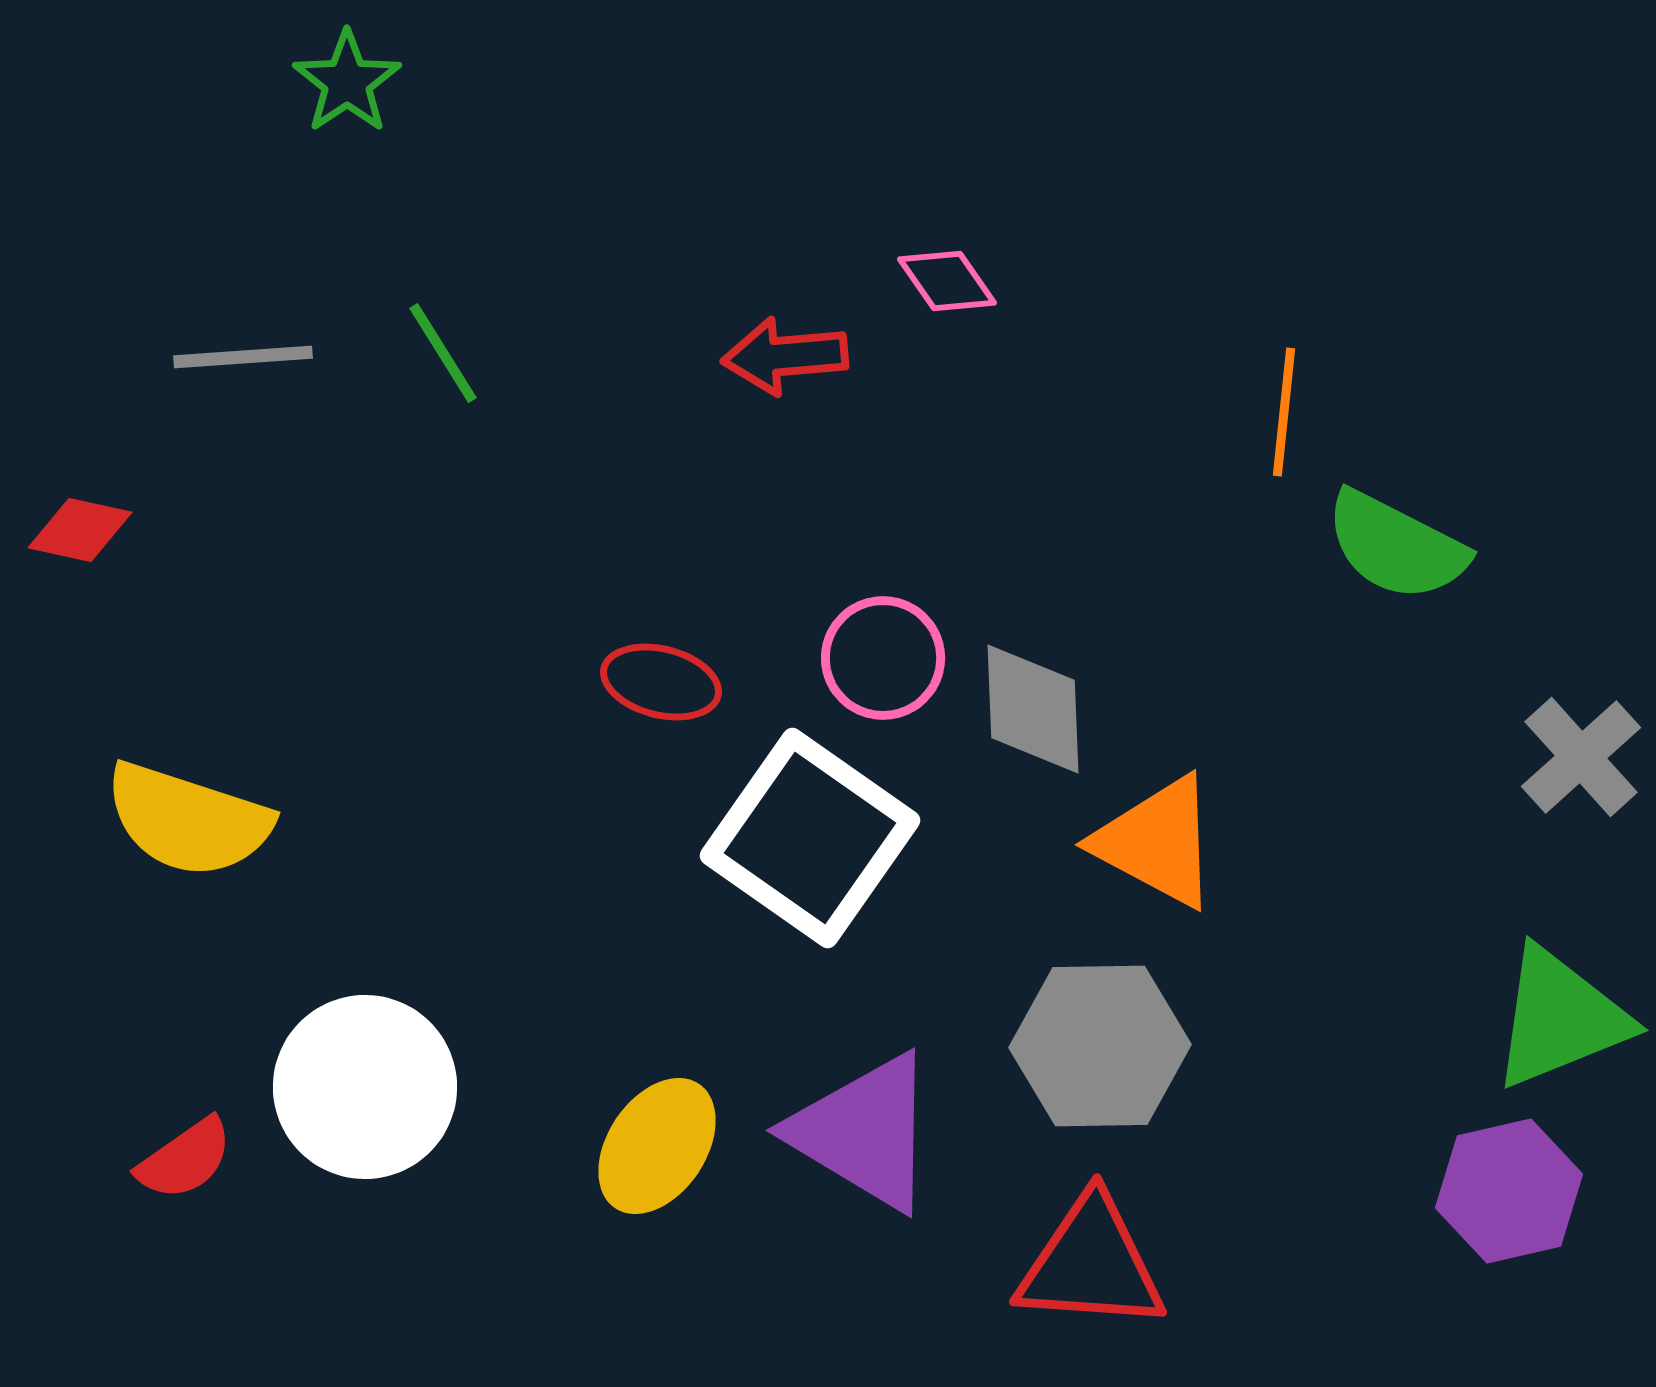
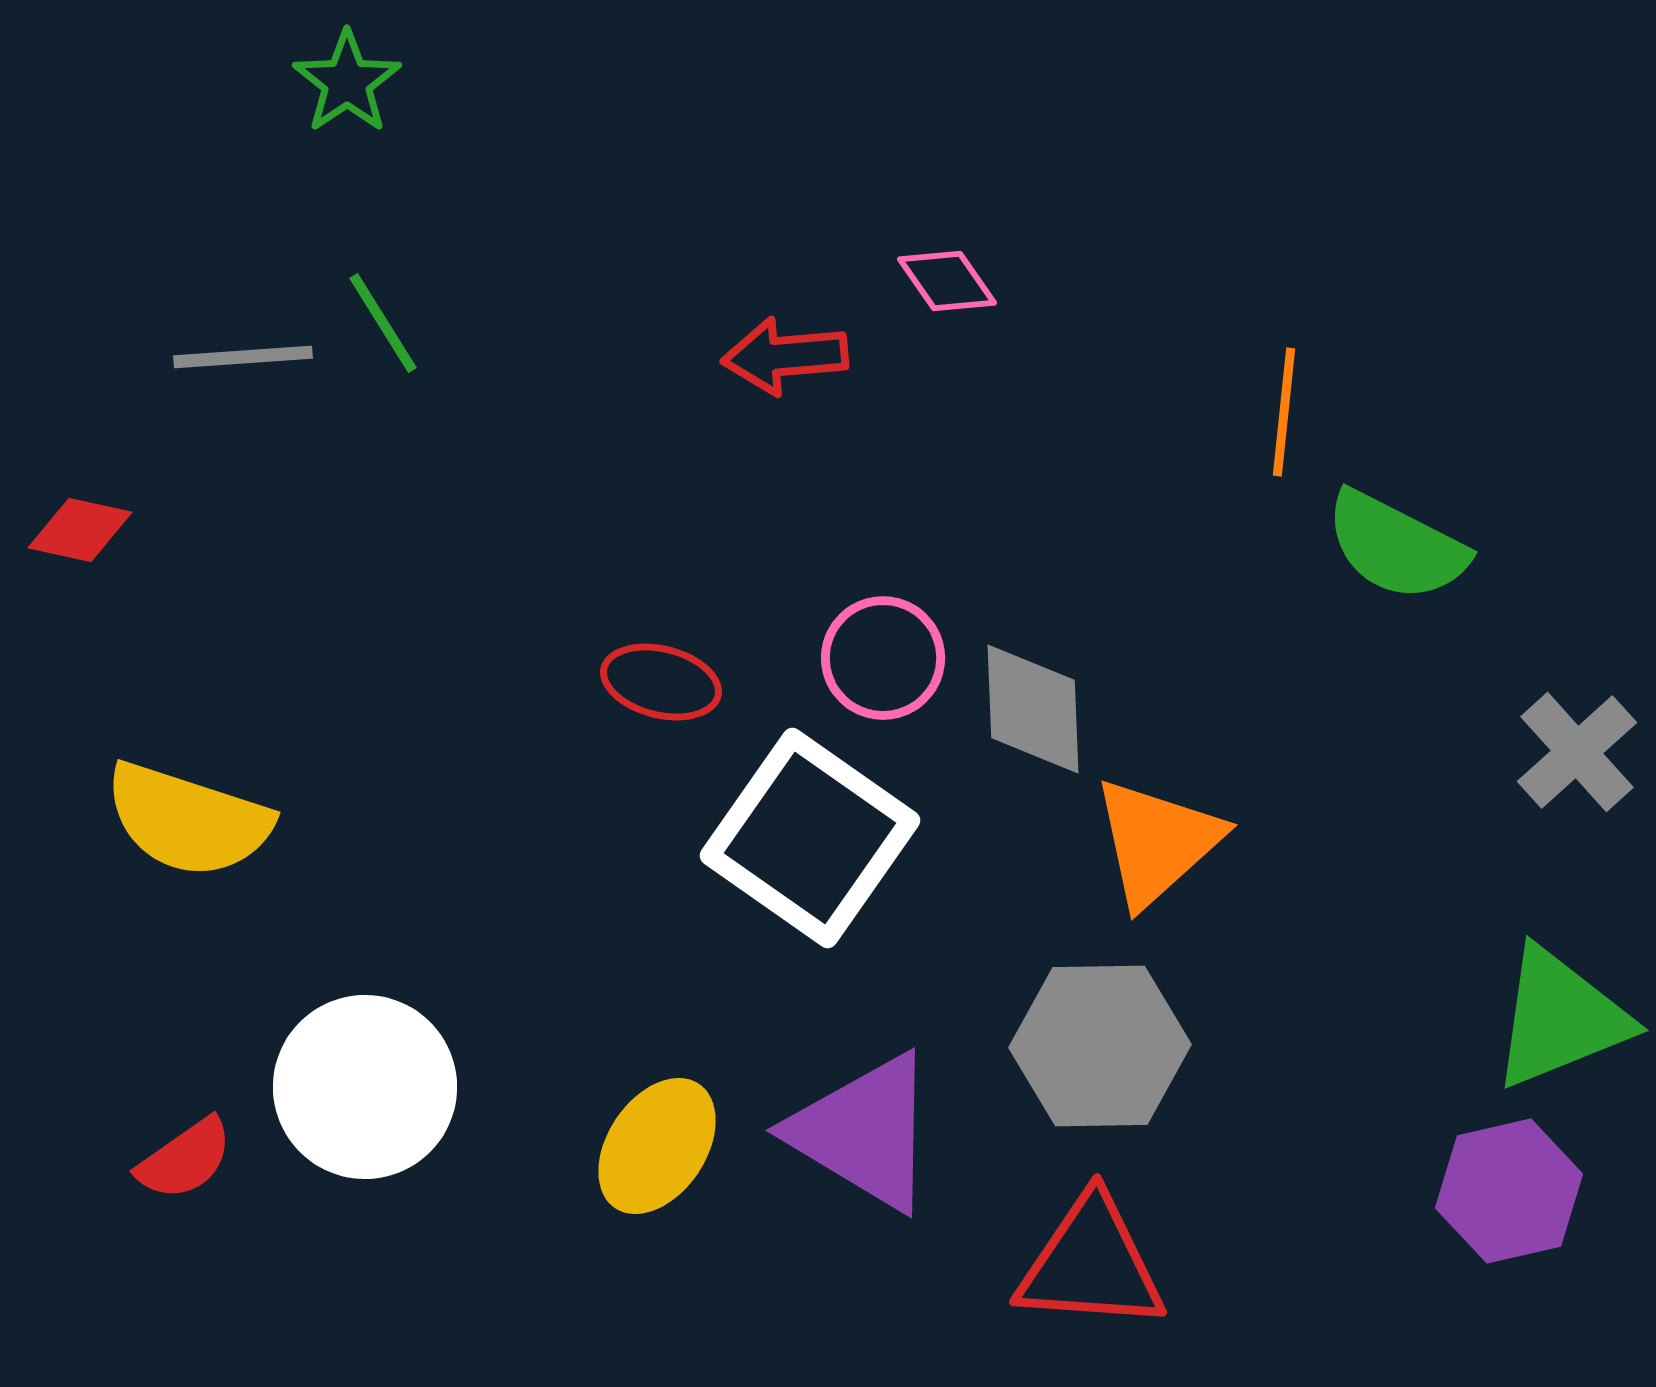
green line: moved 60 px left, 30 px up
gray cross: moved 4 px left, 5 px up
orange triangle: rotated 50 degrees clockwise
